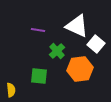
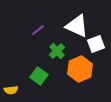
purple line: rotated 48 degrees counterclockwise
white square: rotated 30 degrees clockwise
orange hexagon: rotated 15 degrees counterclockwise
green square: rotated 30 degrees clockwise
yellow semicircle: rotated 88 degrees clockwise
